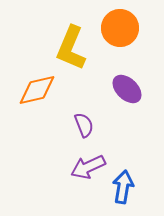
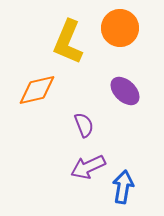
yellow L-shape: moved 3 px left, 6 px up
purple ellipse: moved 2 px left, 2 px down
